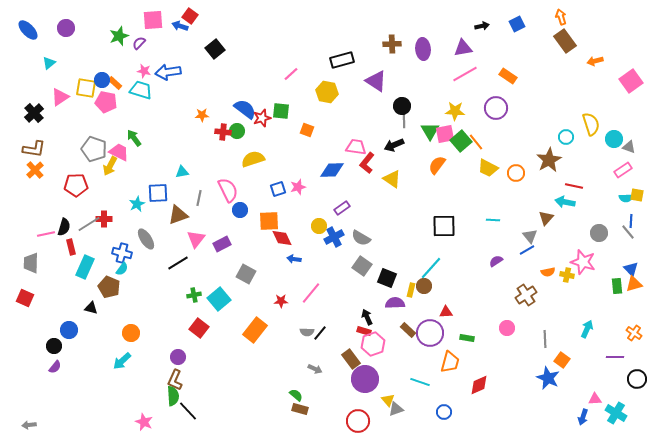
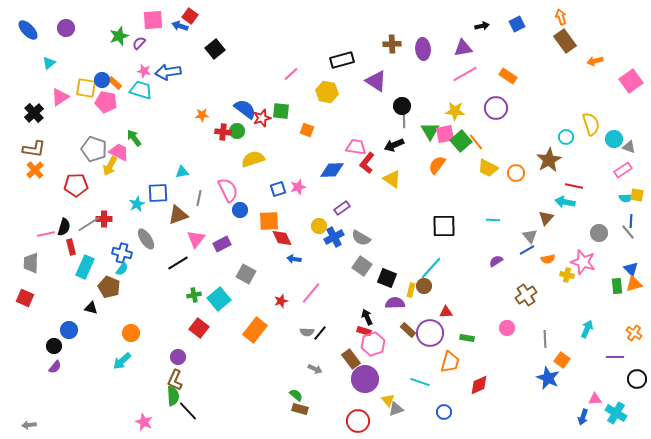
orange semicircle at (548, 272): moved 13 px up
red star at (281, 301): rotated 16 degrees counterclockwise
